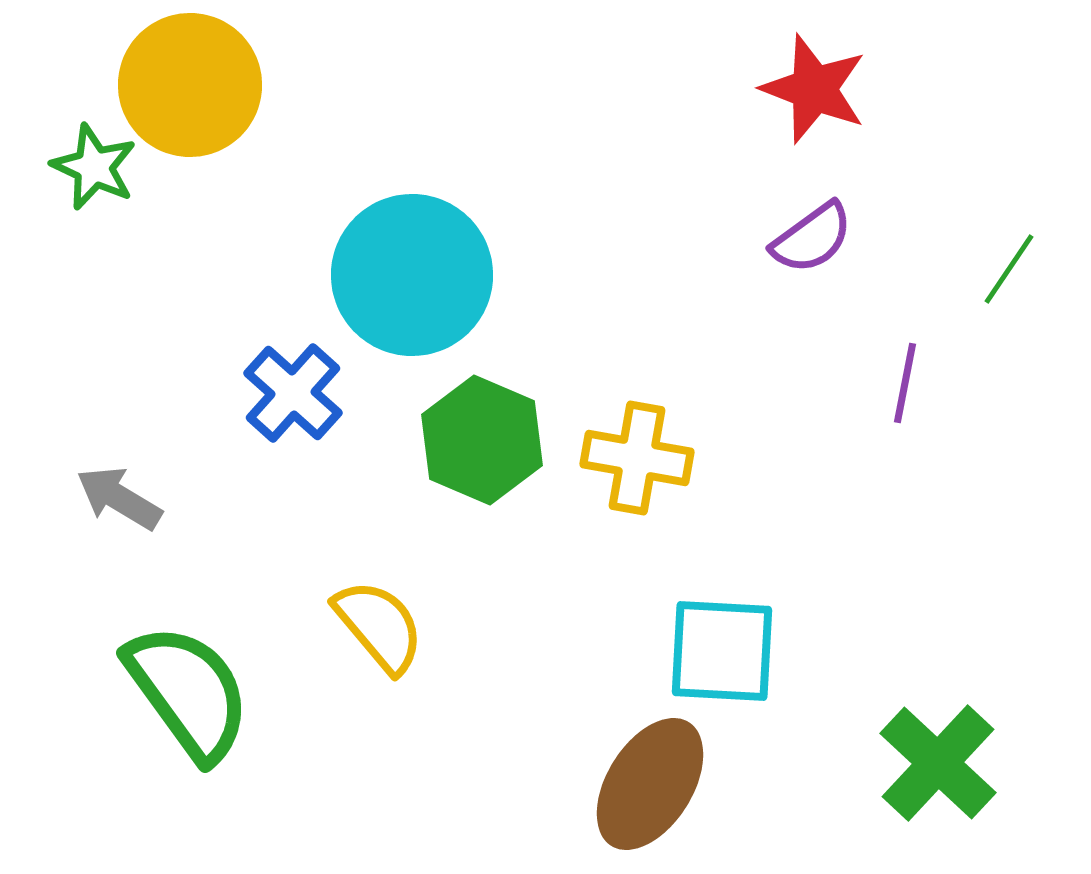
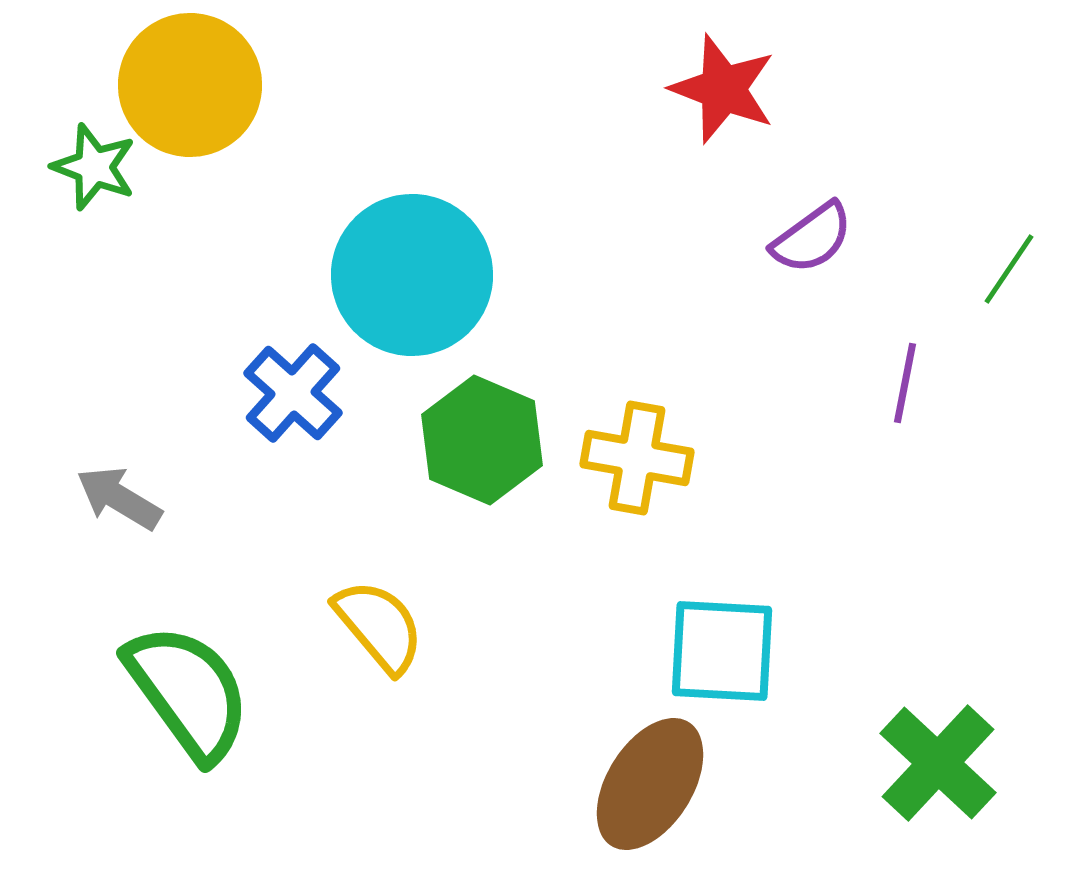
red star: moved 91 px left
green star: rotated 4 degrees counterclockwise
